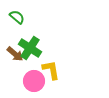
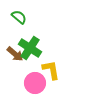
green semicircle: moved 2 px right
pink circle: moved 1 px right, 2 px down
